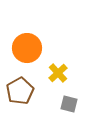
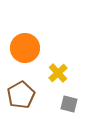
orange circle: moved 2 px left
brown pentagon: moved 1 px right, 4 px down
